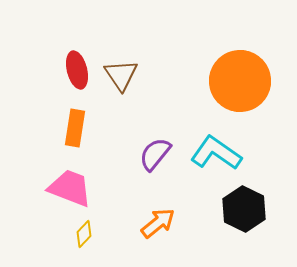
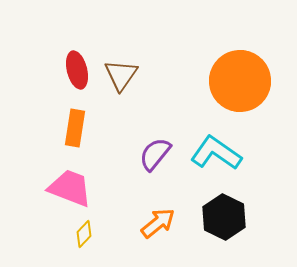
brown triangle: rotated 9 degrees clockwise
black hexagon: moved 20 px left, 8 px down
